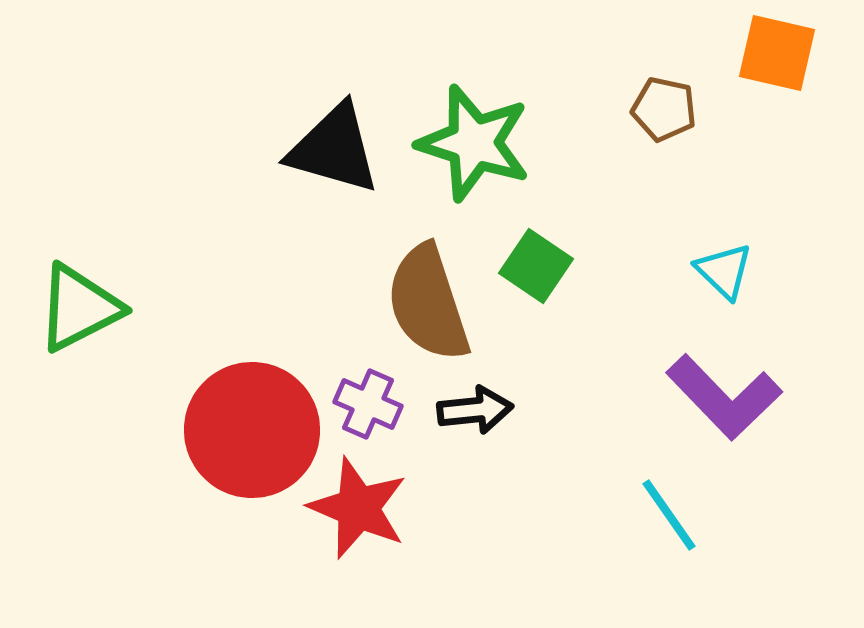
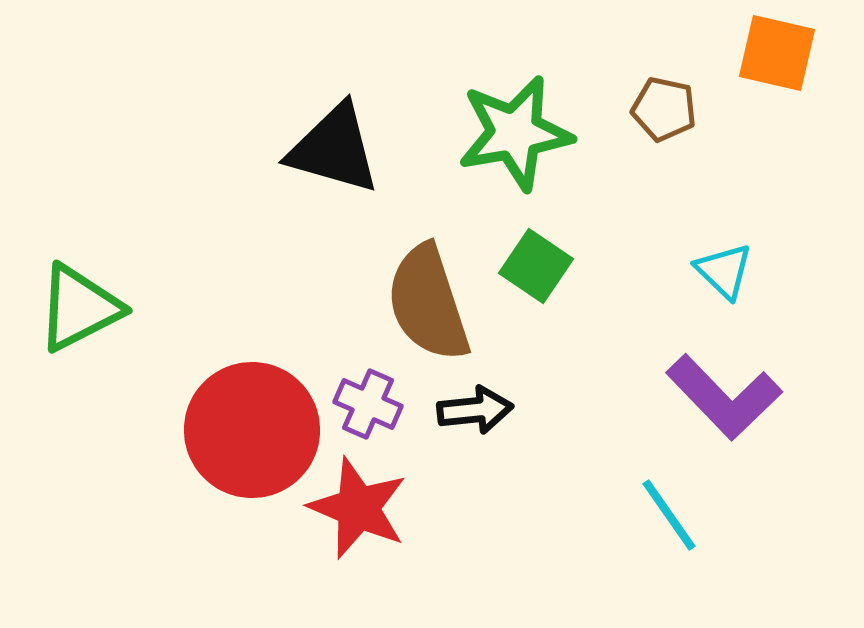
green star: moved 41 px right, 10 px up; rotated 28 degrees counterclockwise
